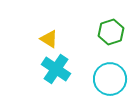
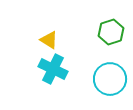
yellow triangle: moved 1 px down
cyan cross: moved 3 px left; rotated 8 degrees counterclockwise
